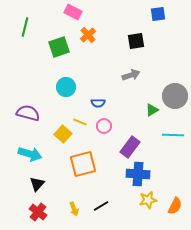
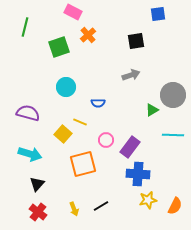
gray circle: moved 2 px left, 1 px up
pink circle: moved 2 px right, 14 px down
